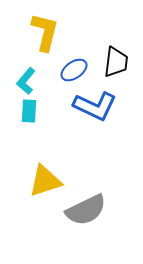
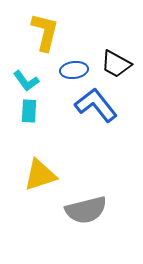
black trapezoid: moved 2 px down; rotated 112 degrees clockwise
blue ellipse: rotated 28 degrees clockwise
cyan L-shape: rotated 76 degrees counterclockwise
blue L-shape: moved 1 px right, 1 px up; rotated 153 degrees counterclockwise
yellow triangle: moved 5 px left, 6 px up
gray semicircle: rotated 12 degrees clockwise
